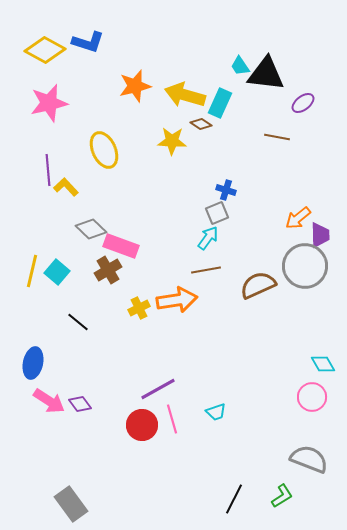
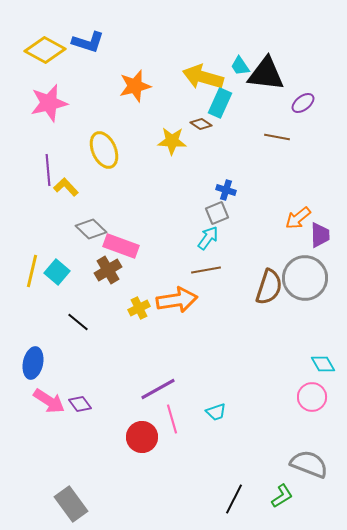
yellow arrow at (185, 95): moved 18 px right, 18 px up
gray circle at (305, 266): moved 12 px down
brown semicircle at (258, 285): moved 11 px right, 2 px down; rotated 132 degrees clockwise
red circle at (142, 425): moved 12 px down
gray semicircle at (309, 459): moved 5 px down
